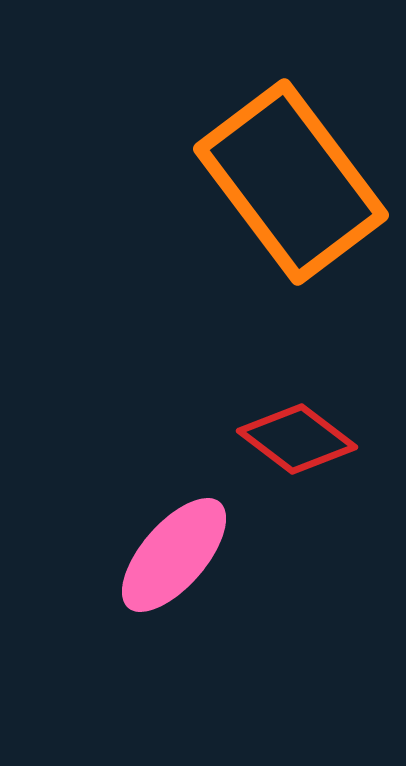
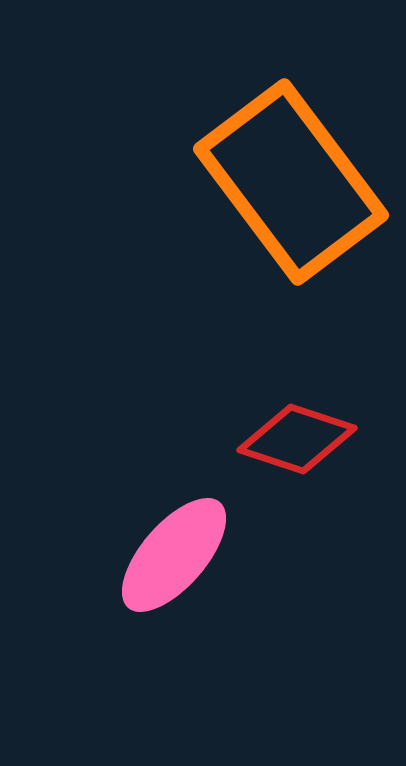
red diamond: rotated 19 degrees counterclockwise
